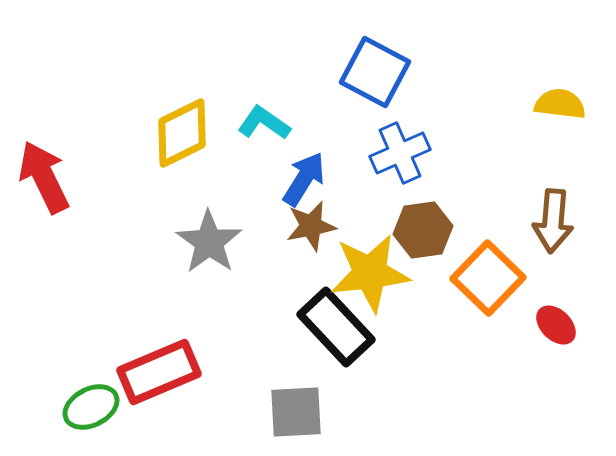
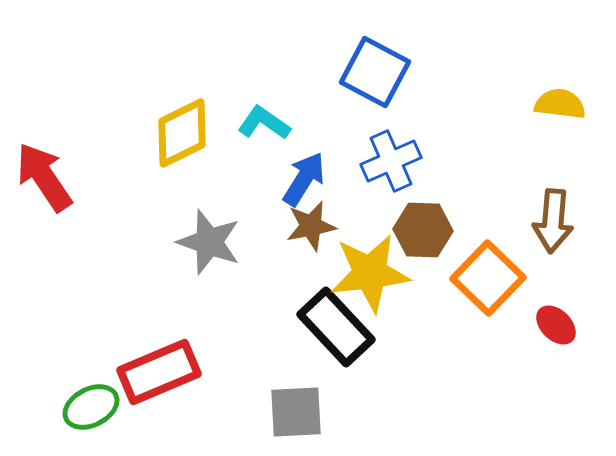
blue cross: moved 9 px left, 8 px down
red arrow: rotated 8 degrees counterclockwise
brown hexagon: rotated 10 degrees clockwise
gray star: rotated 16 degrees counterclockwise
